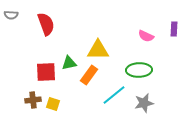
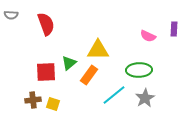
pink semicircle: moved 2 px right
green triangle: rotated 28 degrees counterclockwise
gray star: moved 1 px right, 5 px up; rotated 18 degrees counterclockwise
